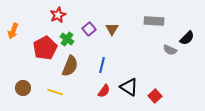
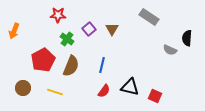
red star: rotated 28 degrees clockwise
gray rectangle: moved 5 px left, 4 px up; rotated 30 degrees clockwise
orange arrow: moved 1 px right
black semicircle: rotated 140 degrees clockwise
red pentagon: moved 2 px left, 12 px down
brown semicircle: moved 1 px right
black triangle: moved 1 px right; rotated 18 degrees counterclockwise
red square: rotated 24 degrees counterclockwise
